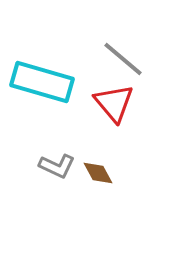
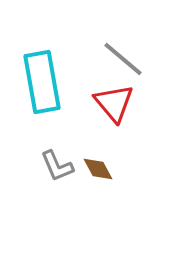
cyan rectangle: rotated 64 degrees clockwise
gray L-shape: rotated 42 degrees clockwise
brown diamond: moved 4 px up
